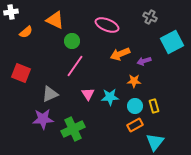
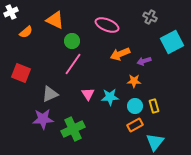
white cross: rotated 16 degrees counterclockwise
pink line: moved 2 px left, 2 px up
